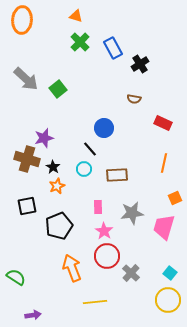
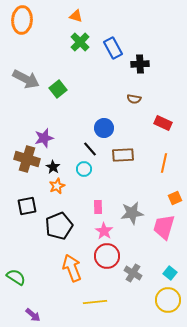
black cross: rotated 30 degrees clockwise
gray arrow: rotated 16 degrees counterclockwise
brown rectangle: moved 6 px right, 20 px up
gray cross: moved 2 px right; rotated 12 degrees counterclockwise
purple arrow: rotated 49 degrees clockwise
